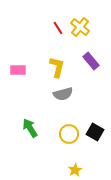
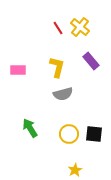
black square: moved 1 px left, 2 px down; rotated 24 degrees counterclockwise
